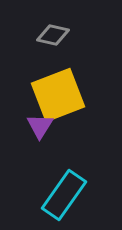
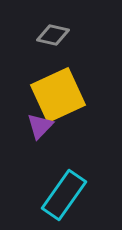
yellow square: rotated 4 degrees counterclockwise
purple triangle: rotated 12 degrees clockwise
